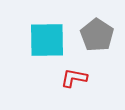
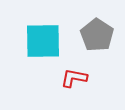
cyan square: moved 4 px left, 1 px down
